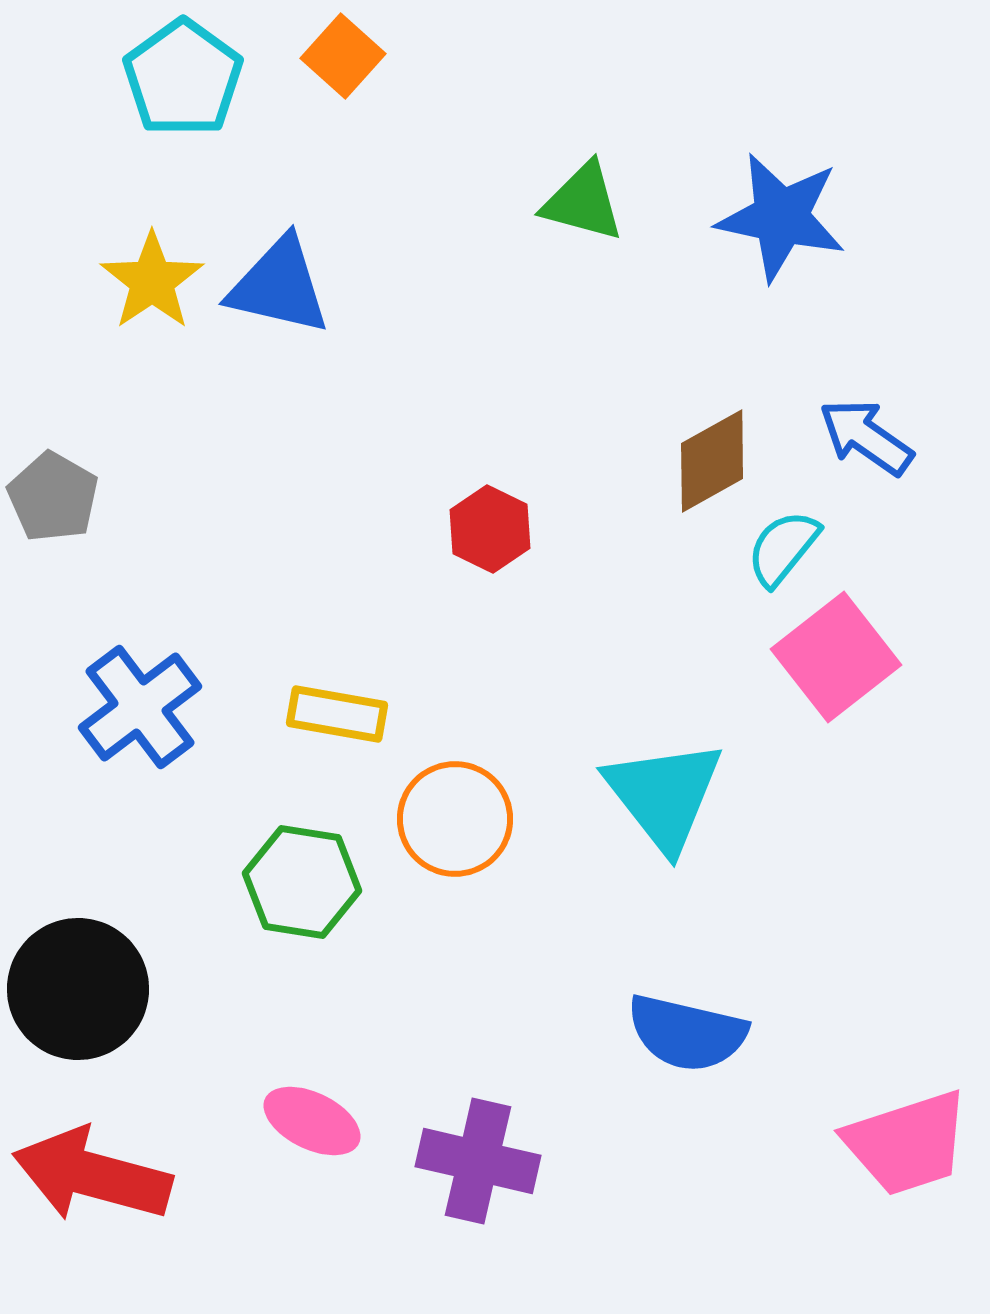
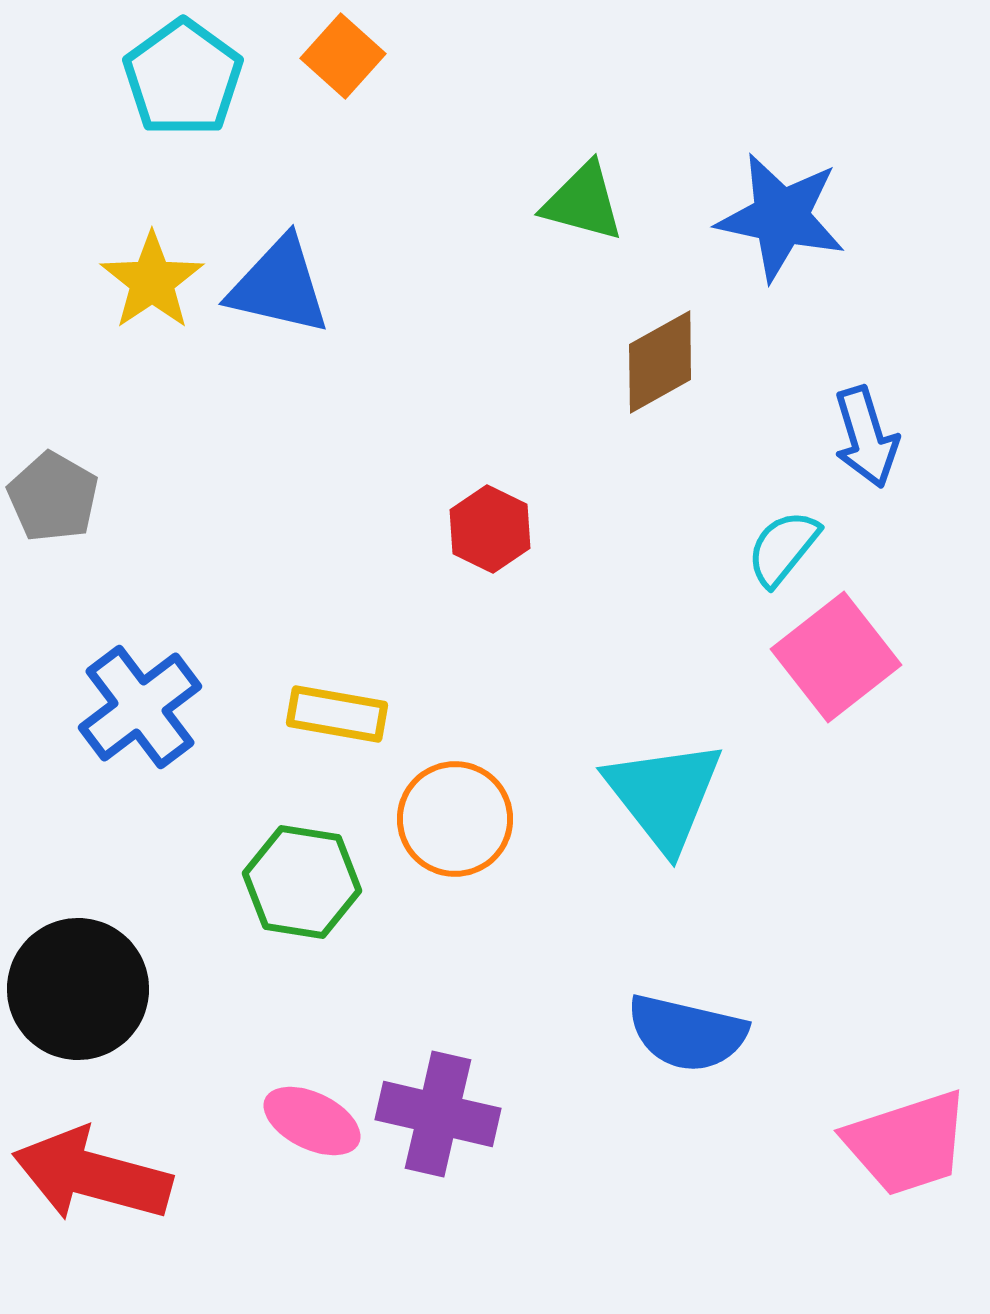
blue arrow: rotated 142 degrees counterclockwise
brown diamond: moved 52 px left, 99 px up
purple cross: moved 40 px left, 47 px up
